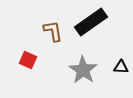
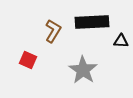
black rectangle: moved 1 px right; rotated 32 degrees clockwise
brown L-shape: rotated 40 degrees clockwise
black triangle: moved 26 px up
